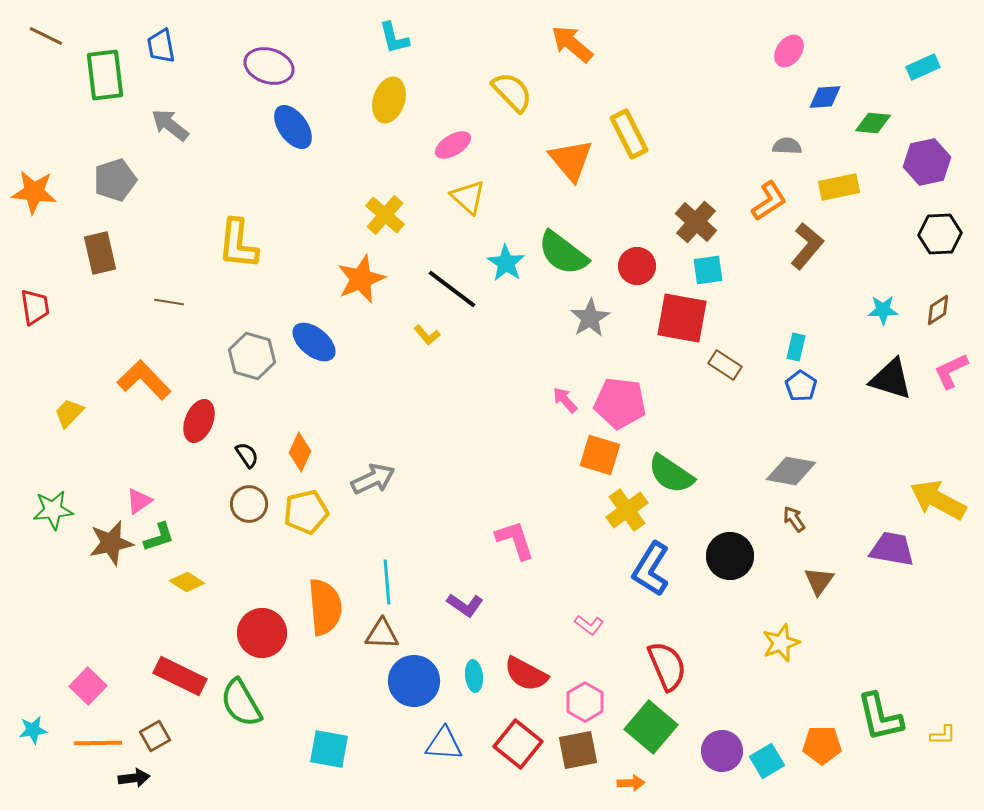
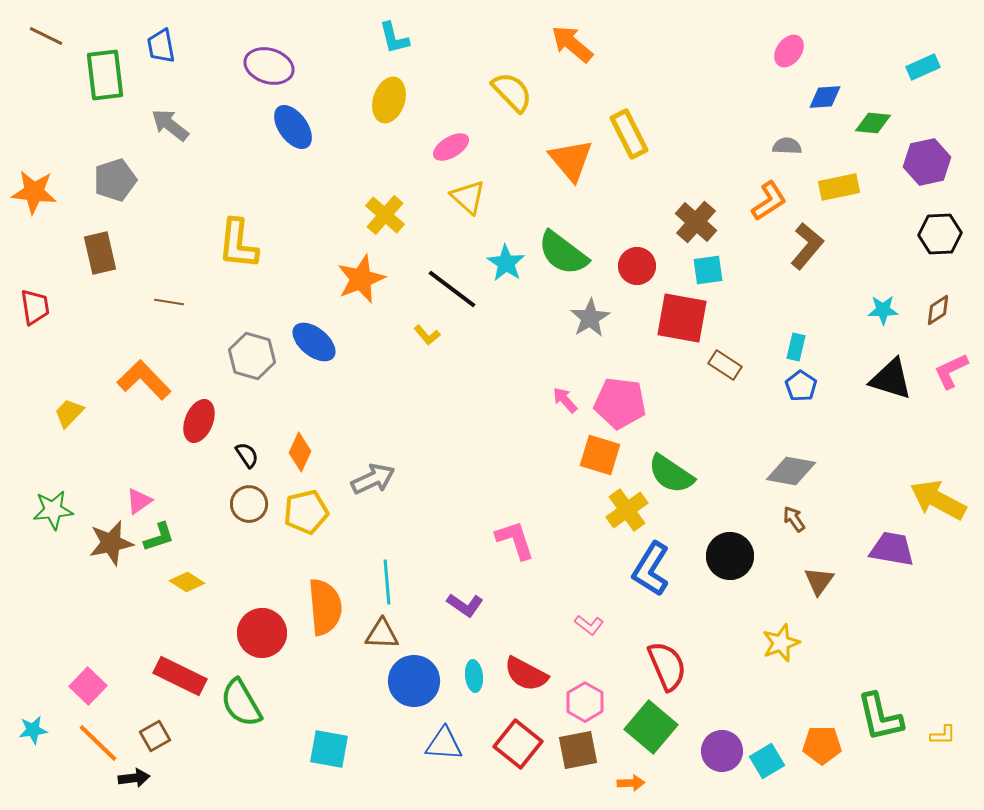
pink ellipse at (453, 145): moved 2 px left, 2 px down
orange line at (98, 743): rotated 45 degrees clockwise
